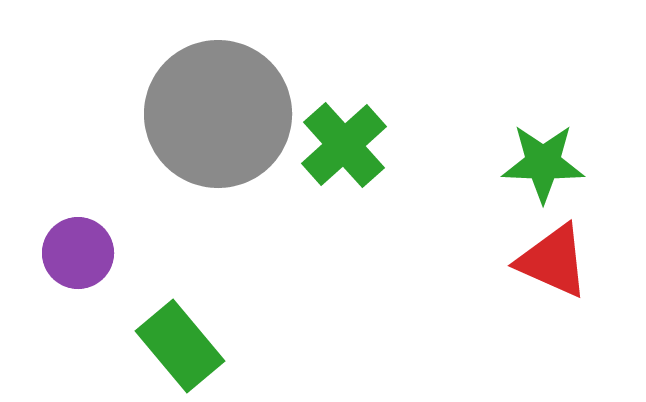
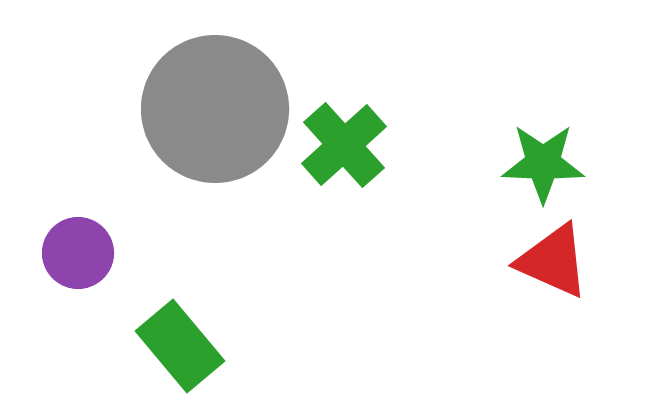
gray circle: moved 3 px left, 5 px up
